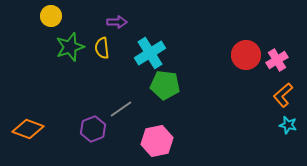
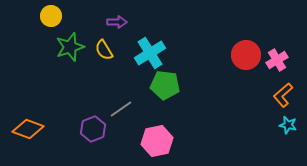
yellow semicircle: moved 2 px right, 2 px down; rotated 25 degrees counterclockwise
